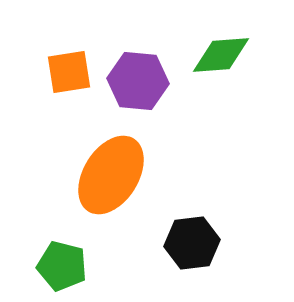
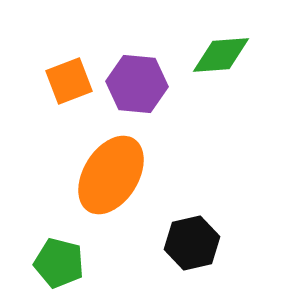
orange square: moved 9 px down; rotated 12 degrees counterclockwise
purple hexagon: moved 1 px left, 3 px down
black hexagon: rotated 6 degrees counterclockwise
green pentagon: moved 3 px left, 3 px up
